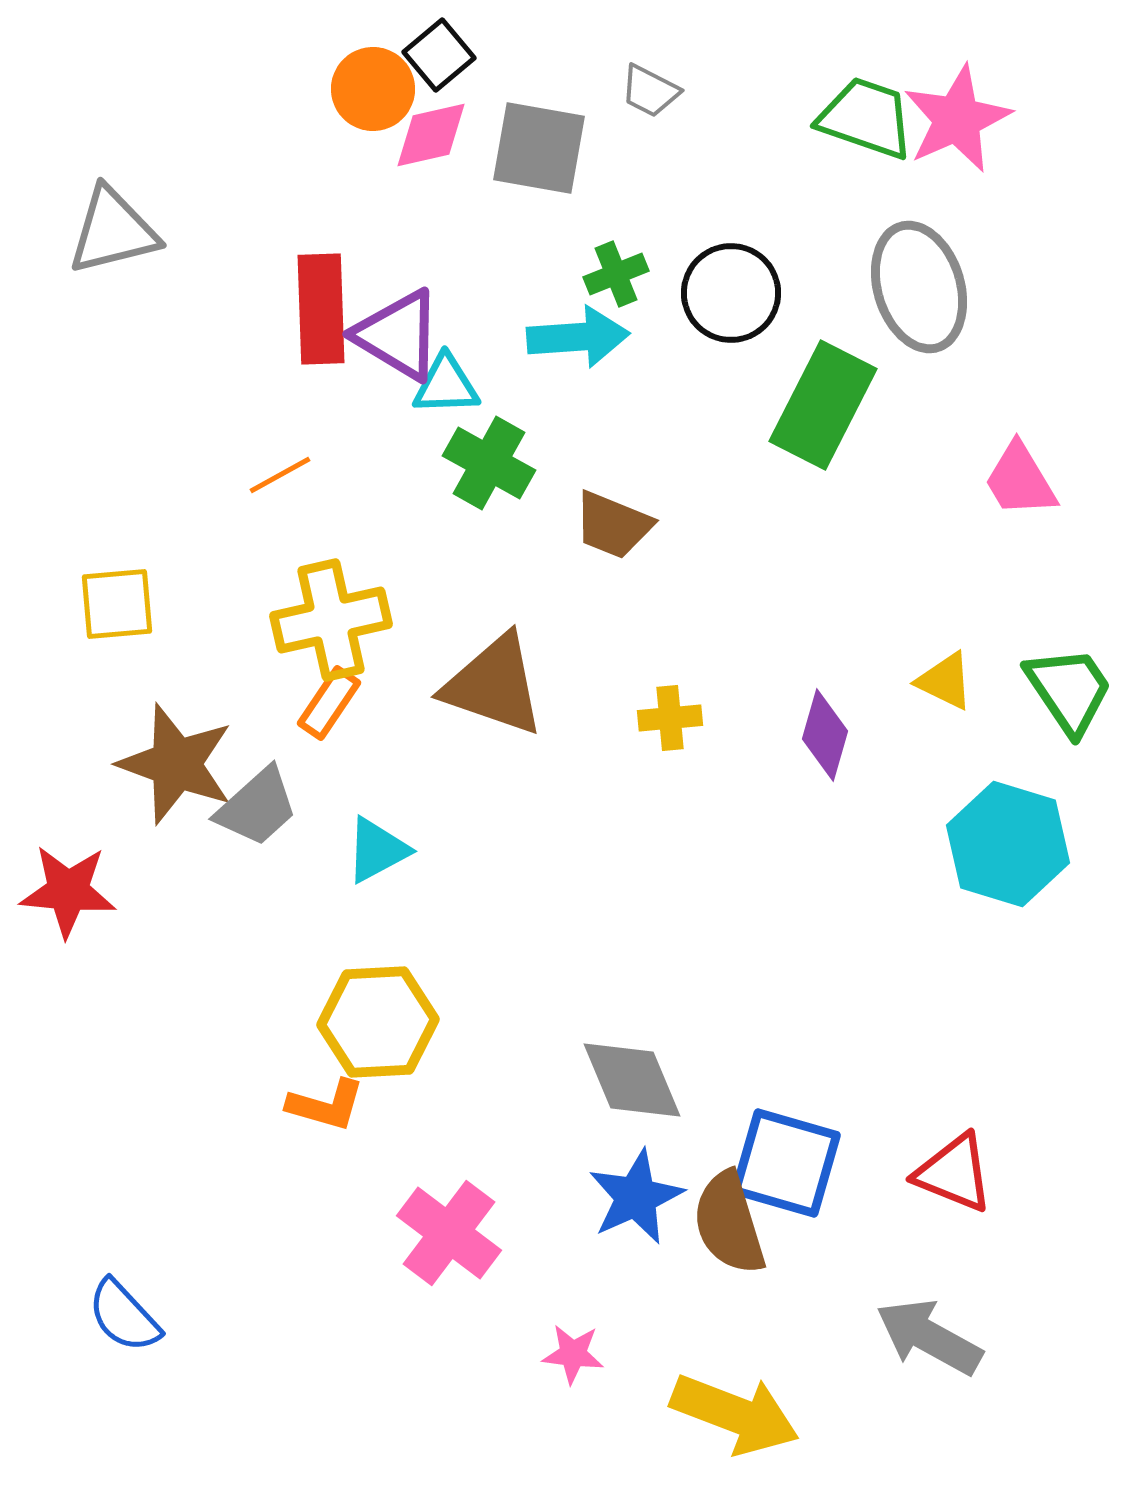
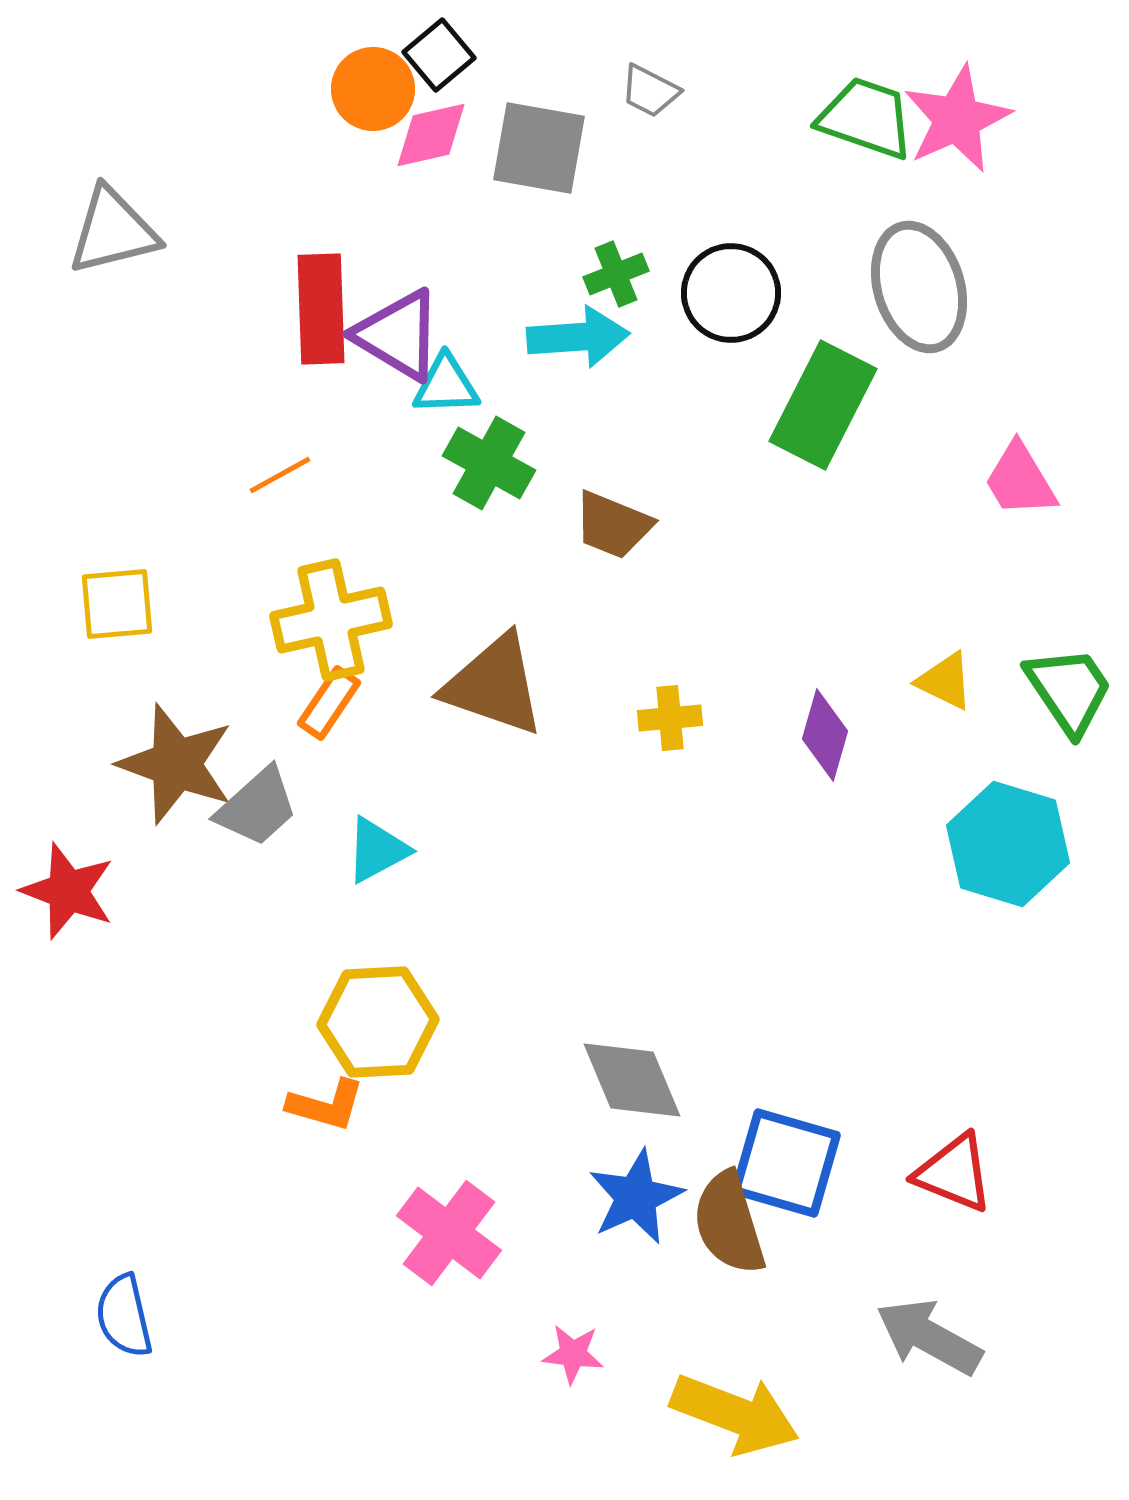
red star at (68, 891): rotated 16 degrees clockwise
blue semicircle at (124, 1316): rotated 30 degrees clockwise
